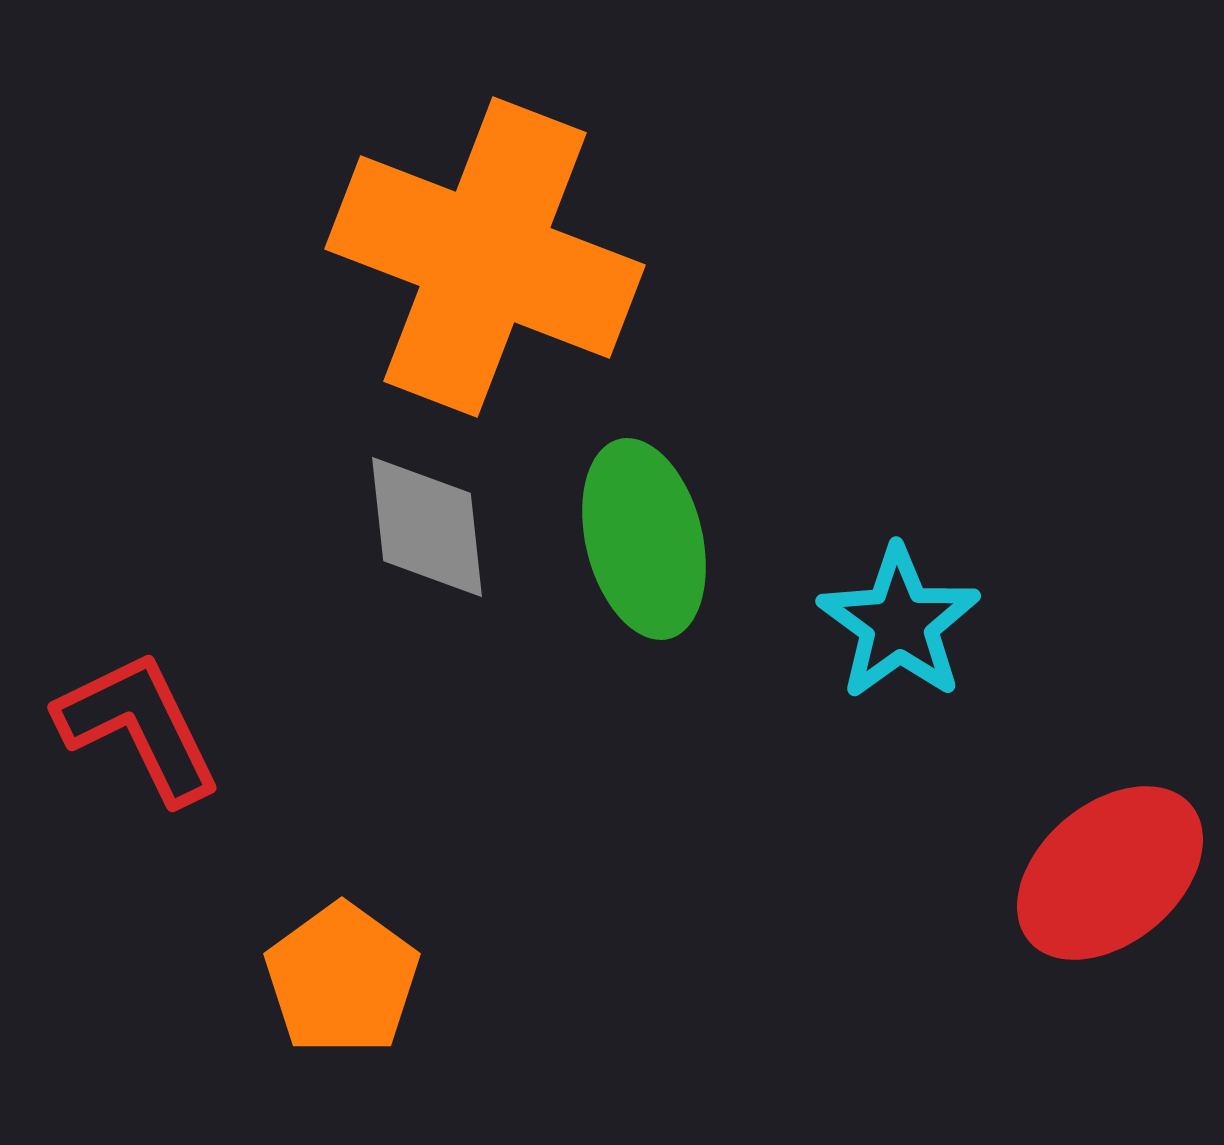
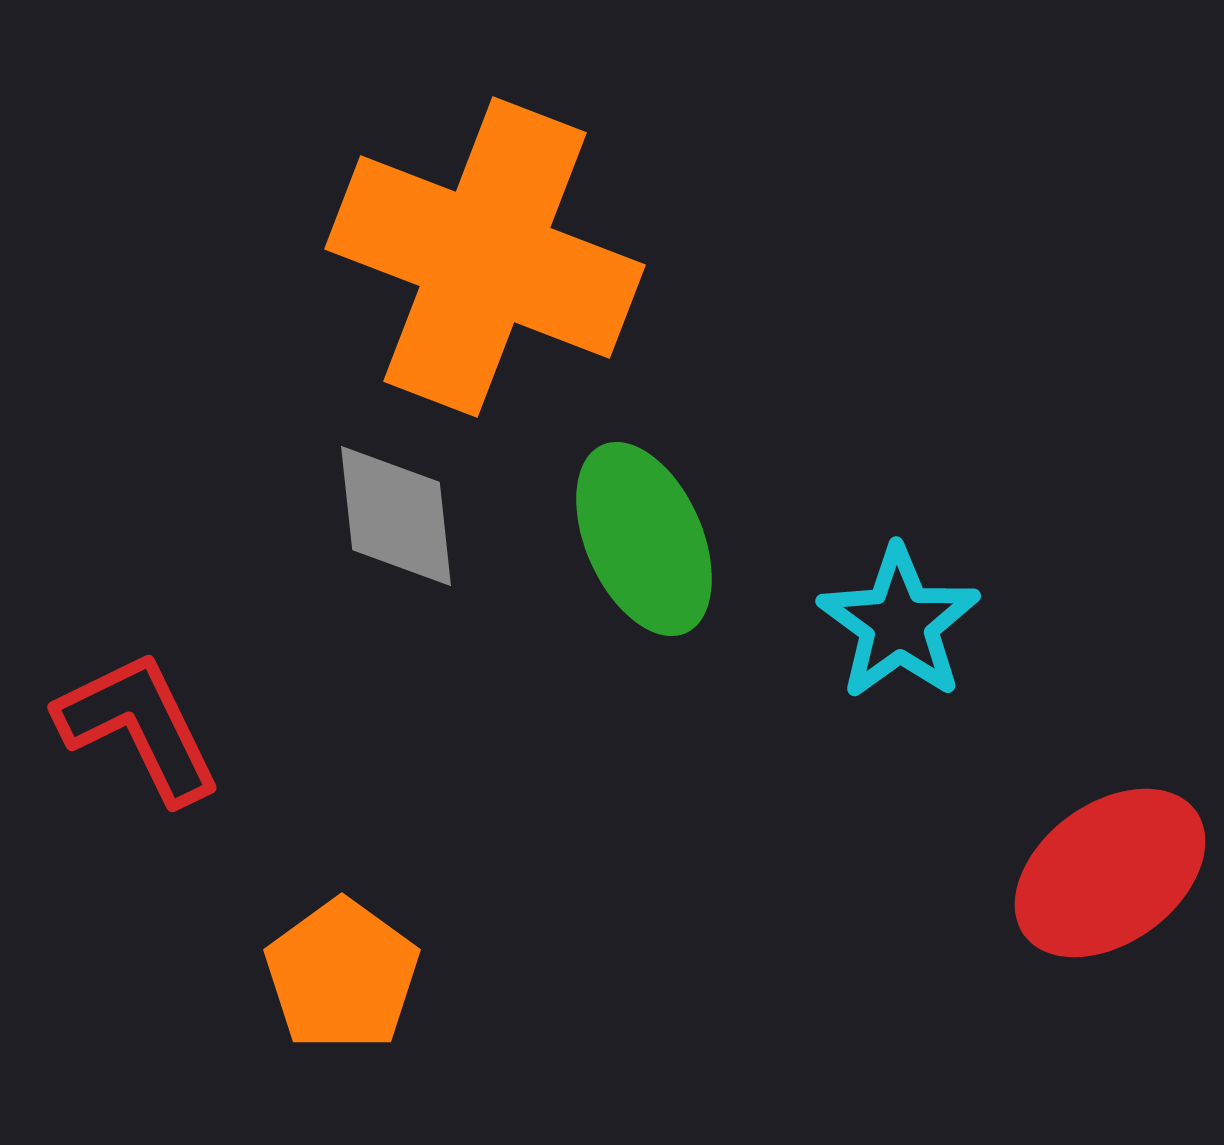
gray diamond: moved 31 px left, 11 px up
green ellipse: rotated 10 degrees counterclockwise
red ellipse: rotated 4 degrees clockwise
orange pentagon: moved 4 px up
